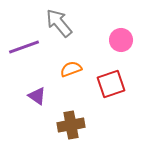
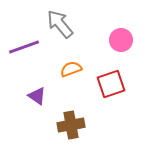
gray arrow: moved 1 px right, 1 px down
